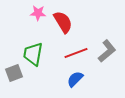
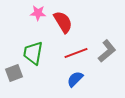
green trapezoid: moved 1 px up
